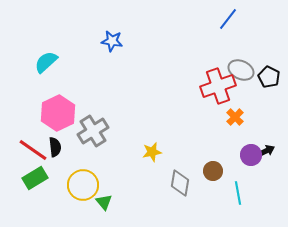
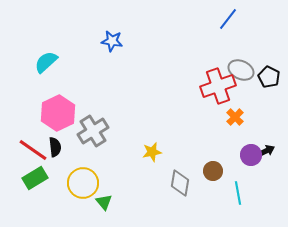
yellow circle: moved 2 px up
